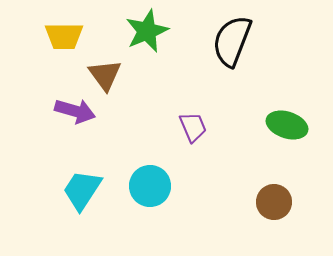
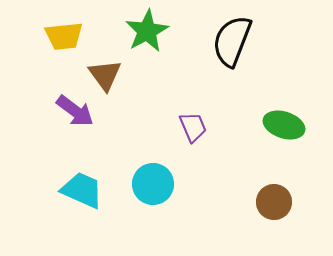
green star: rotated 6 degrees counterclockwise
yellow trapezoid: rotated 6 degrees counterclockwise
purple arrow: rotated 21 degrees clockwise
green ellipse: moved 3 px left
cyan circle: moved 3 px right, 2 px up
cyan trapezoid: rotated 81 degrees clockwise
